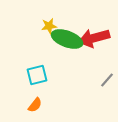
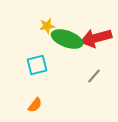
yellow star: moved 2 px left
red arrow: moved 2 px right
cyan square: moved 10 px up
gray line: moved 13 px left, 4 px up
